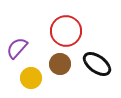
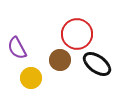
red circle: moved 11 px right, 3 px down
purple semicircle: rotated 70 degrees counterclockwise
brown circle: moved 4 px up
